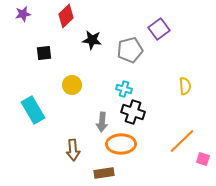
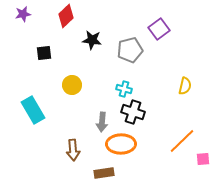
yellow semicircle: rotated 18 degrees clockwise
pink square: rotated 24 degrees counterclockwise
